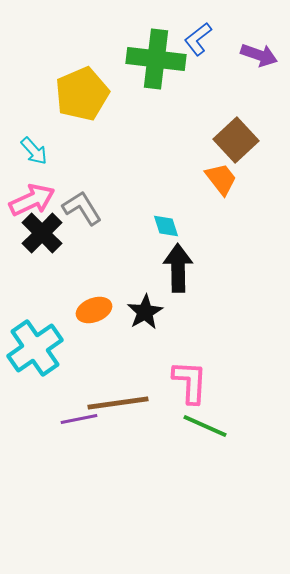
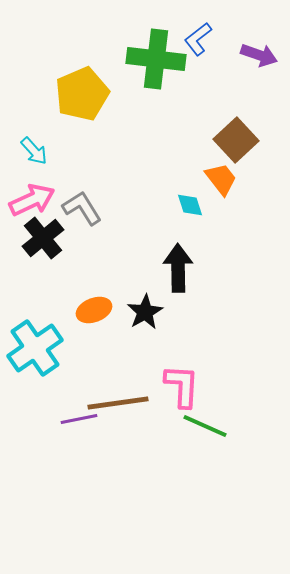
cyan diamond: moved 24 px right, 21 px up
black cross: moved 1 px right, 5 px down; rotated 6 degrees clockwise
pink L-shape: moved 8 px left, 4 px down
